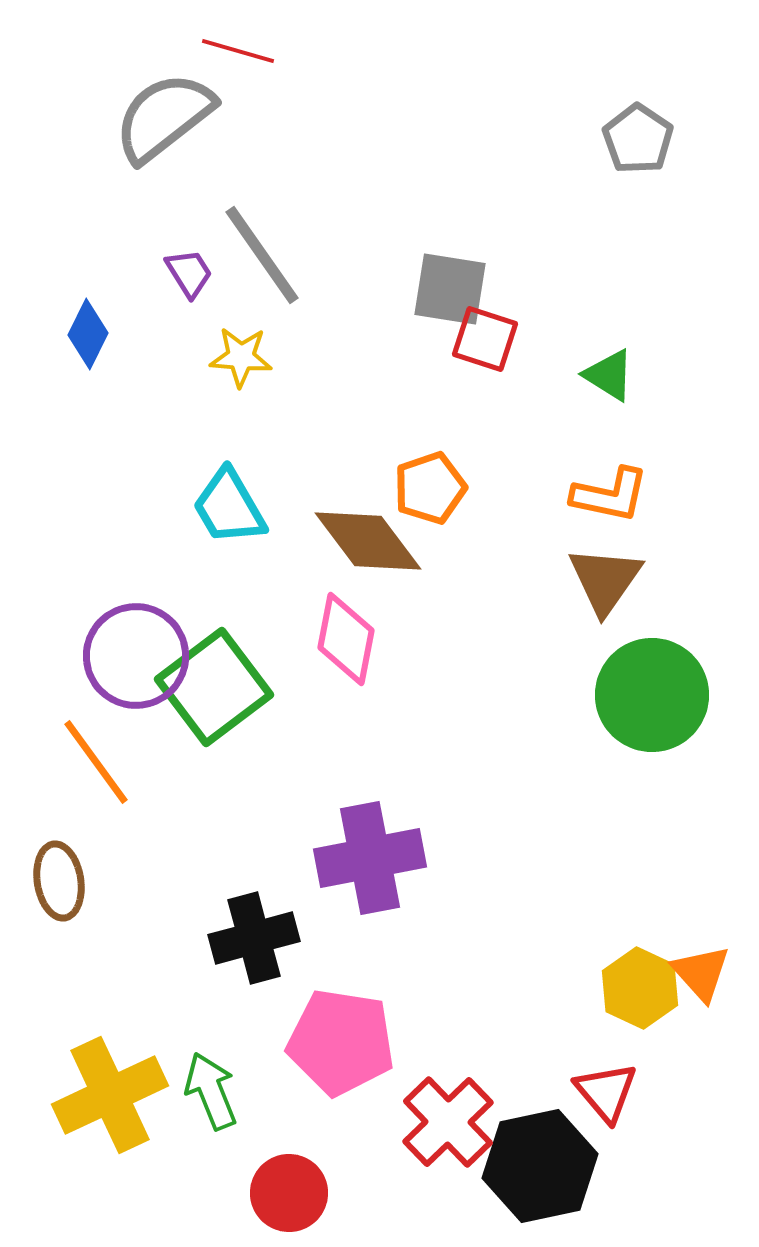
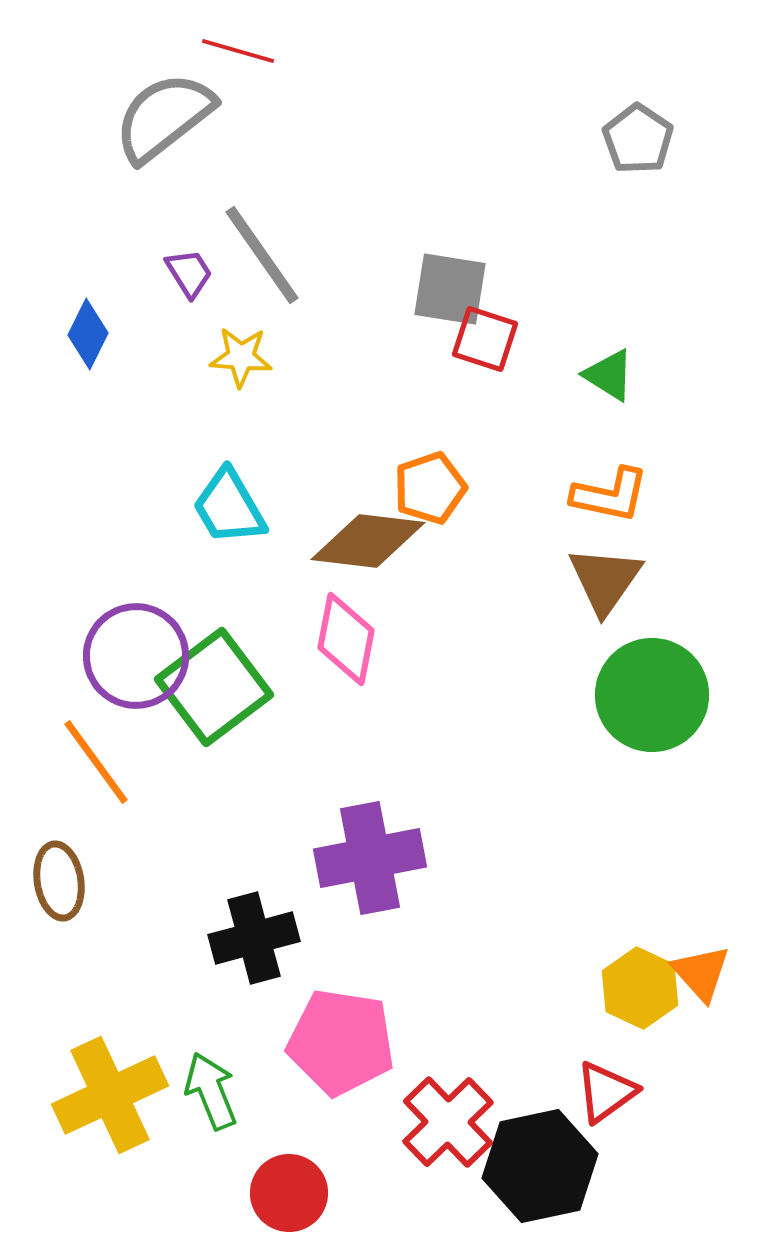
brown diamond: rotated 46 degrees counterclockwise
red triangle: rotated 34 degrees clockwise
